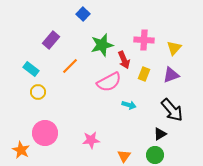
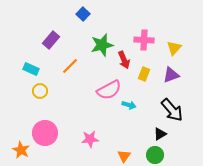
cyan rectangle: rotated 14 degrees counterclockwise
pink semicircle: moved 8 px down
yellow circle: moved 2 px right, 1 px up
pink star: moved 1 px left, 1 px up
